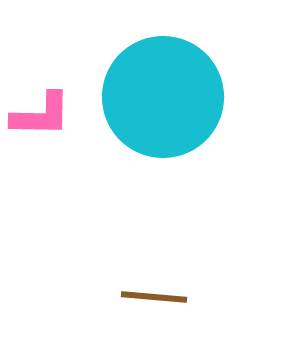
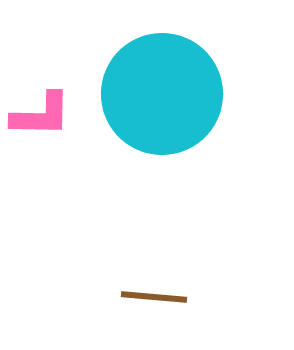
cyan circle: moved 1 px left, 3 px up
